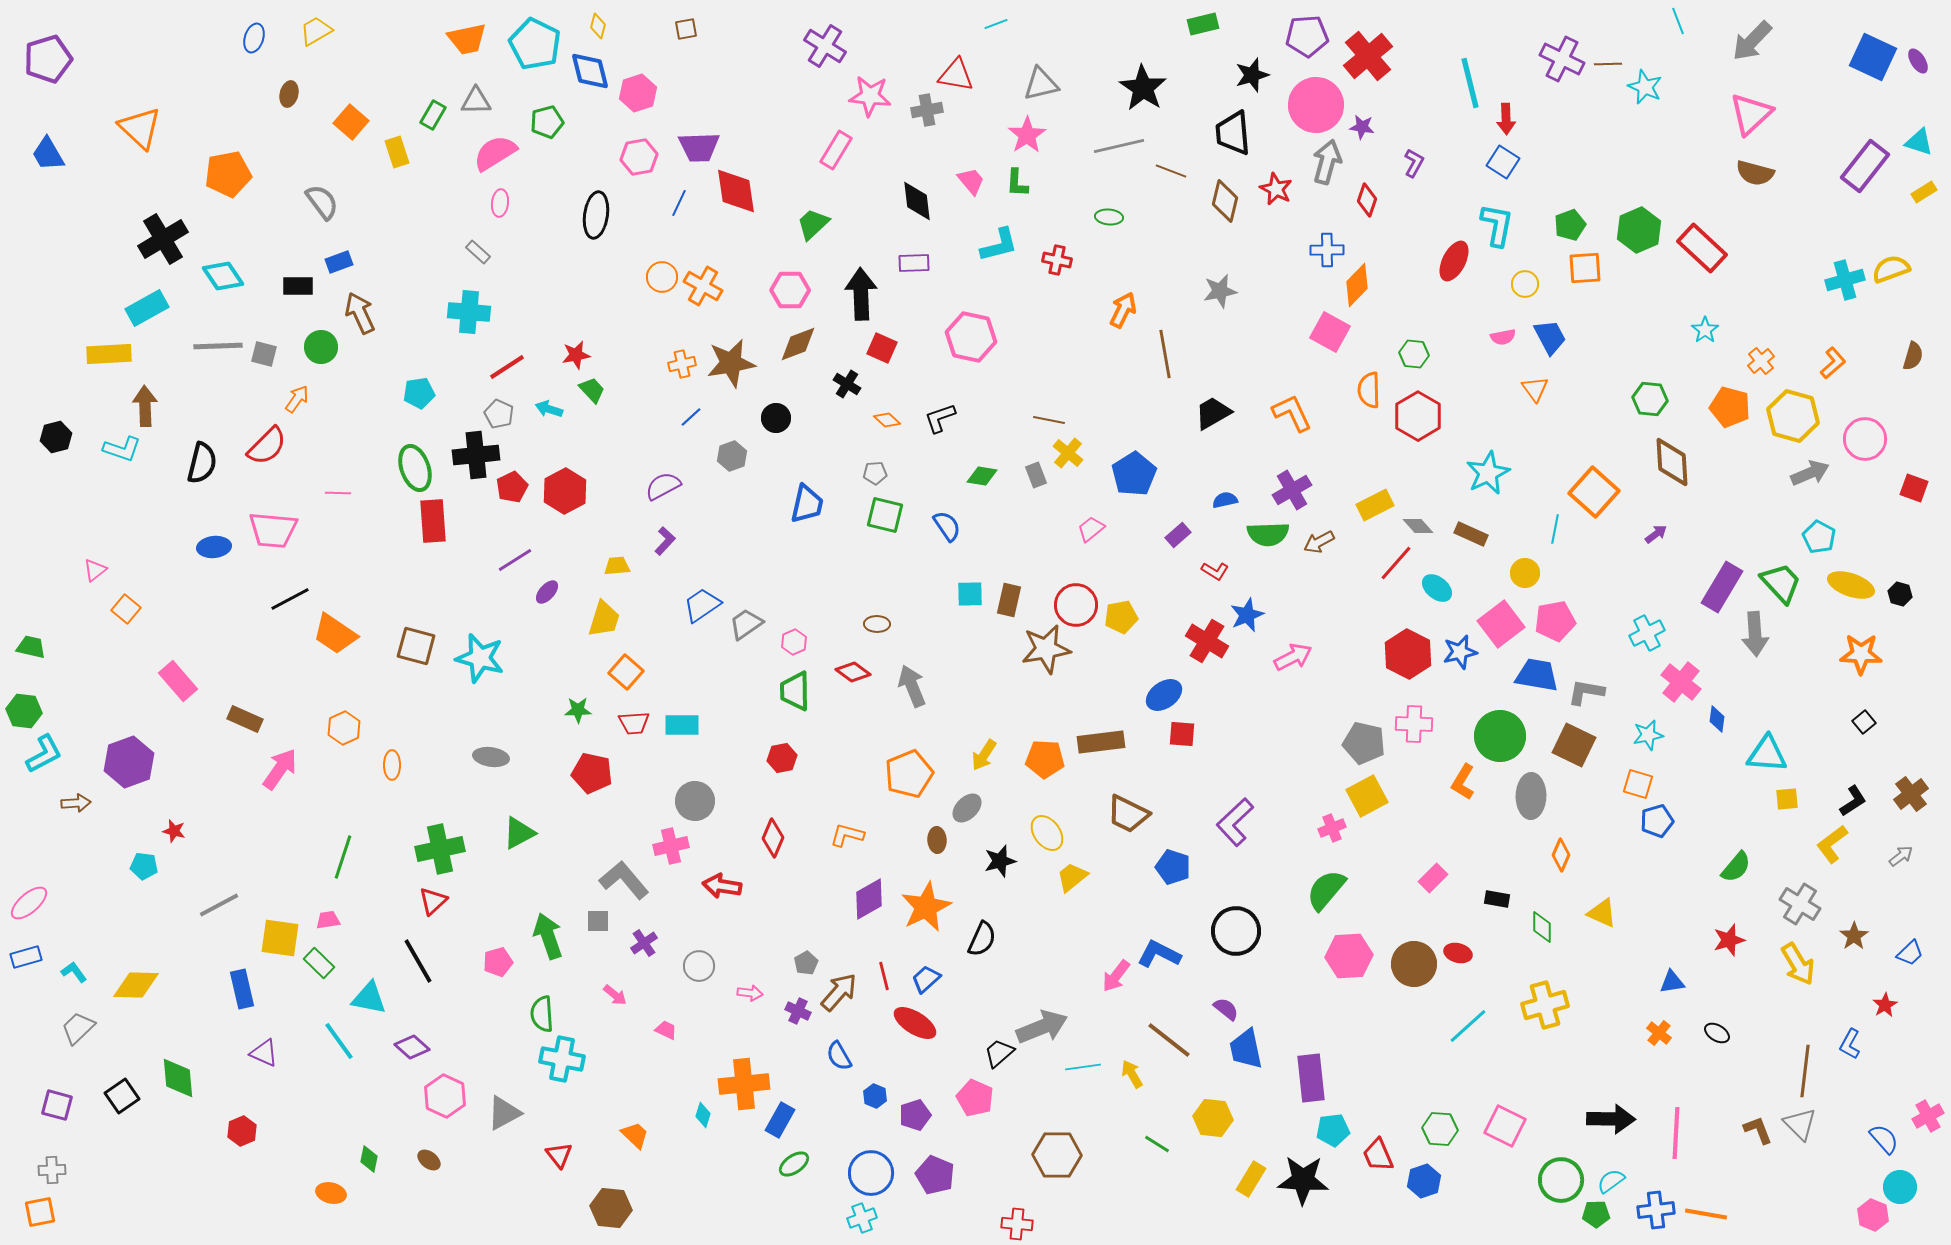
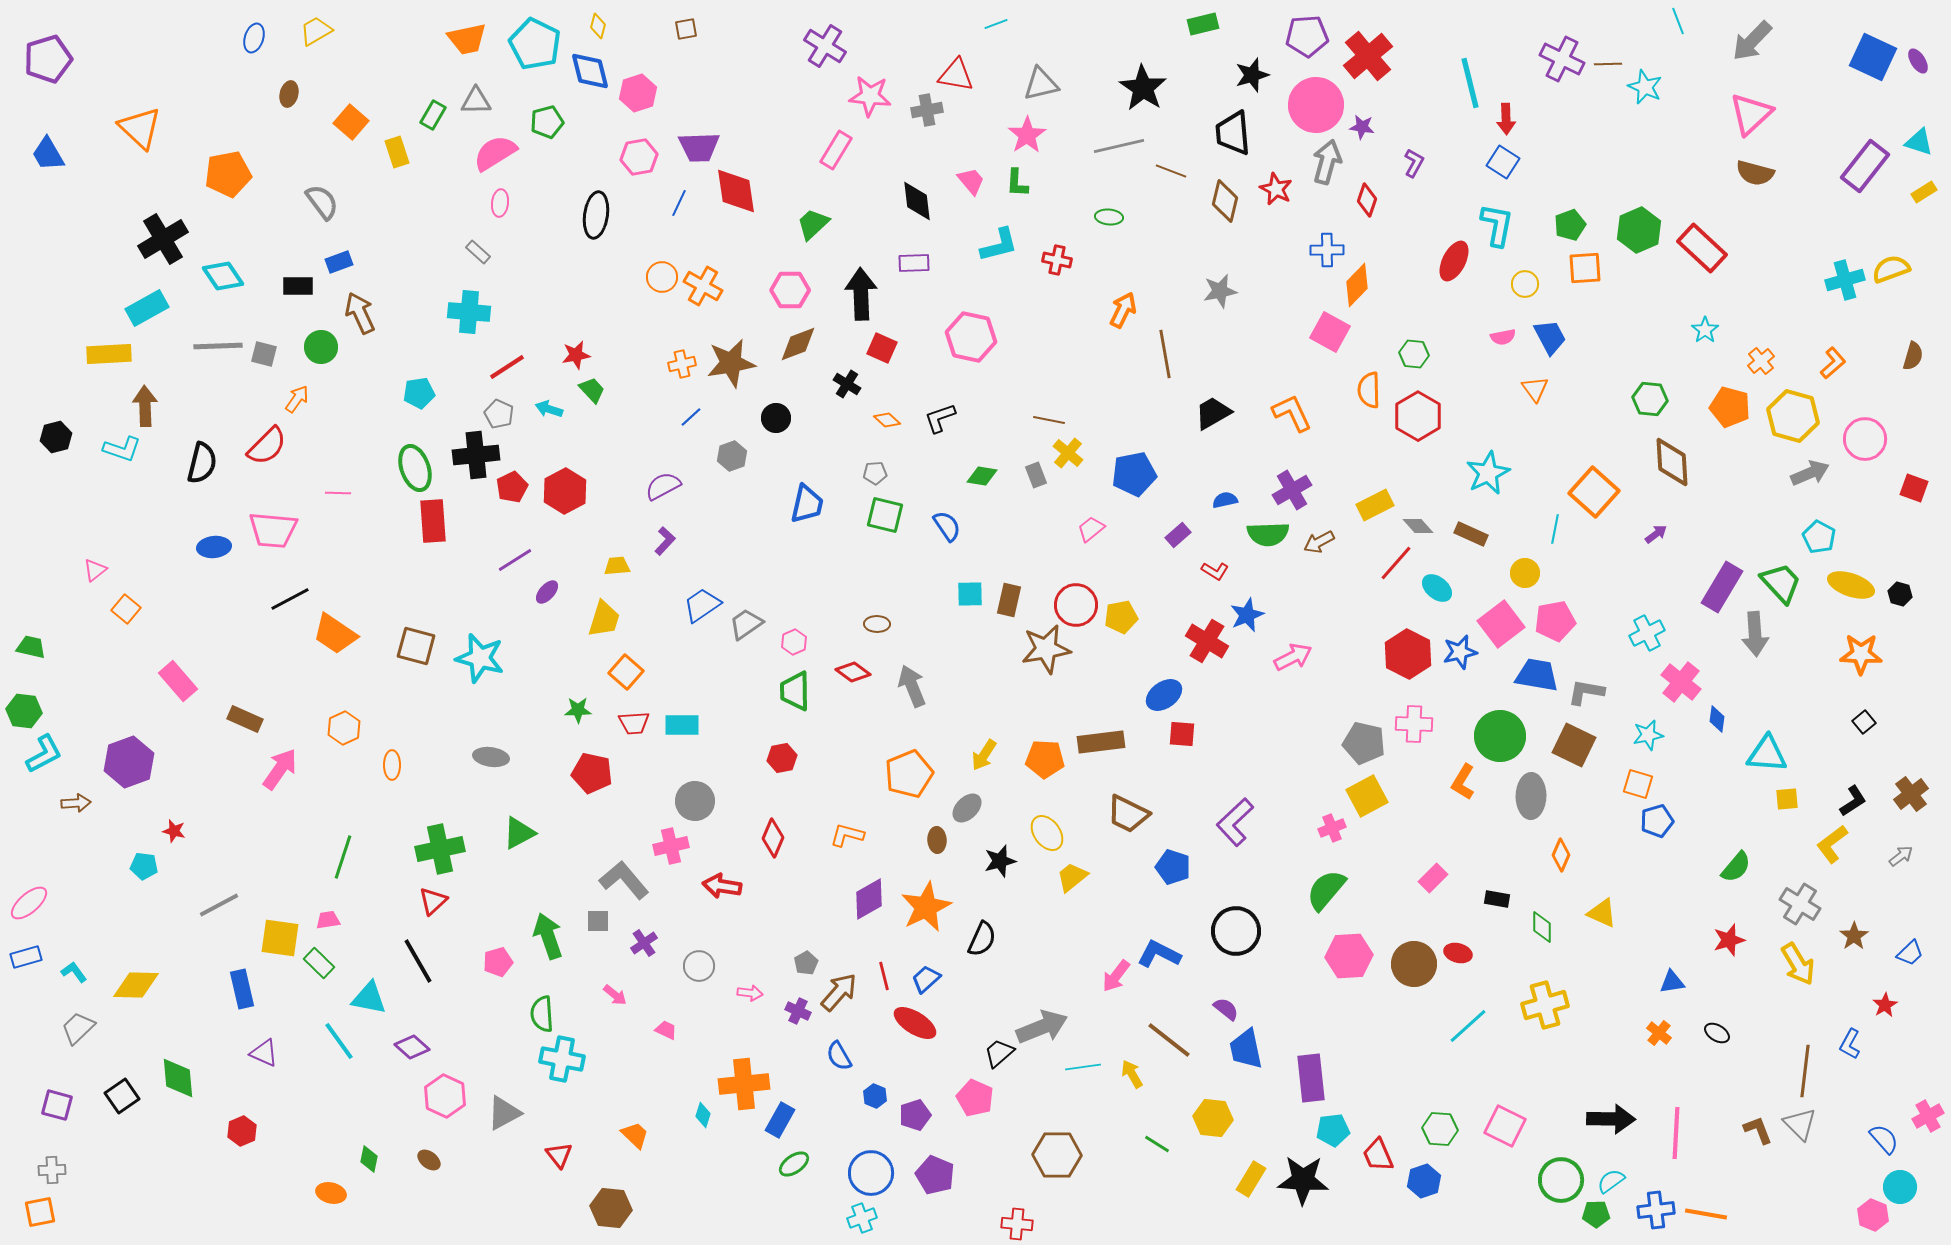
blue pentagon at (1134, 474): rotated 21 degrees clockwise
